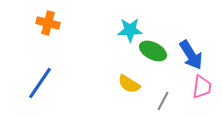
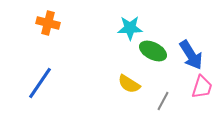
cyan star: moved 2 px up
pink trapezoid: rotated 10 degrees clockwise
